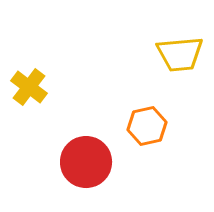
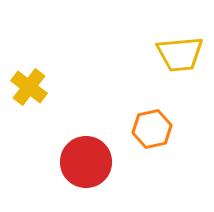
orange hexagon: moved 5 px right, 3 px down
